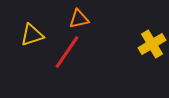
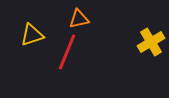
yellow cross: moved 1 px left, 2 px up
red line: rotated 12 degrees counterclockwise
